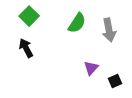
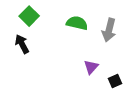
green semicircle: rotated 110 degrees counterclockwise
gray arrow: rotated 25 degrees clockwise
black arrow: moved 4 px left, 4 px up
purple triangle: moved 1 px up
